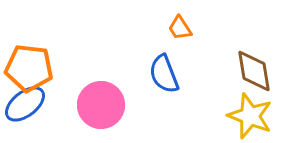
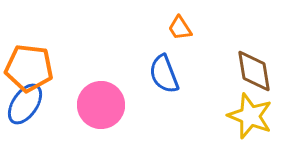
blue ellipse: rotated 18 degrees counterclockwise
